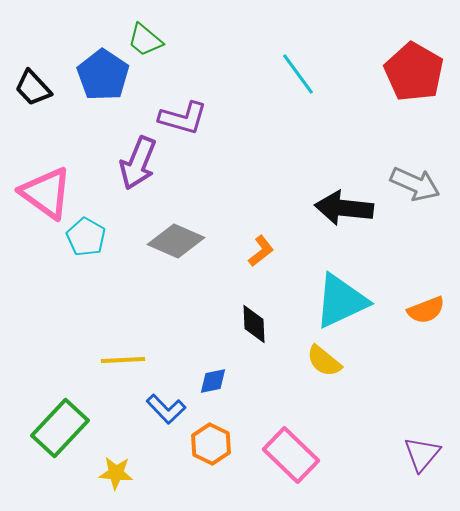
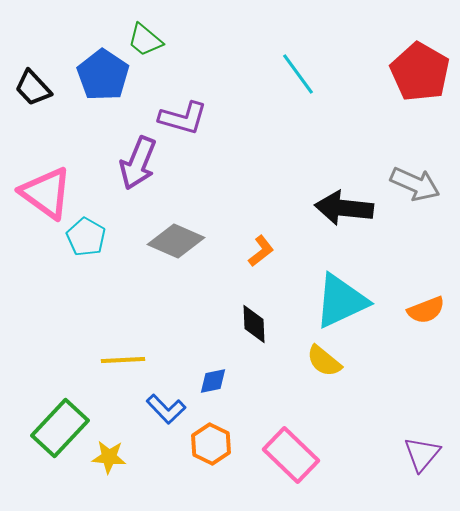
red pentagon: moved 6 px right
yellow star: moved 7 px left, 16 px up
